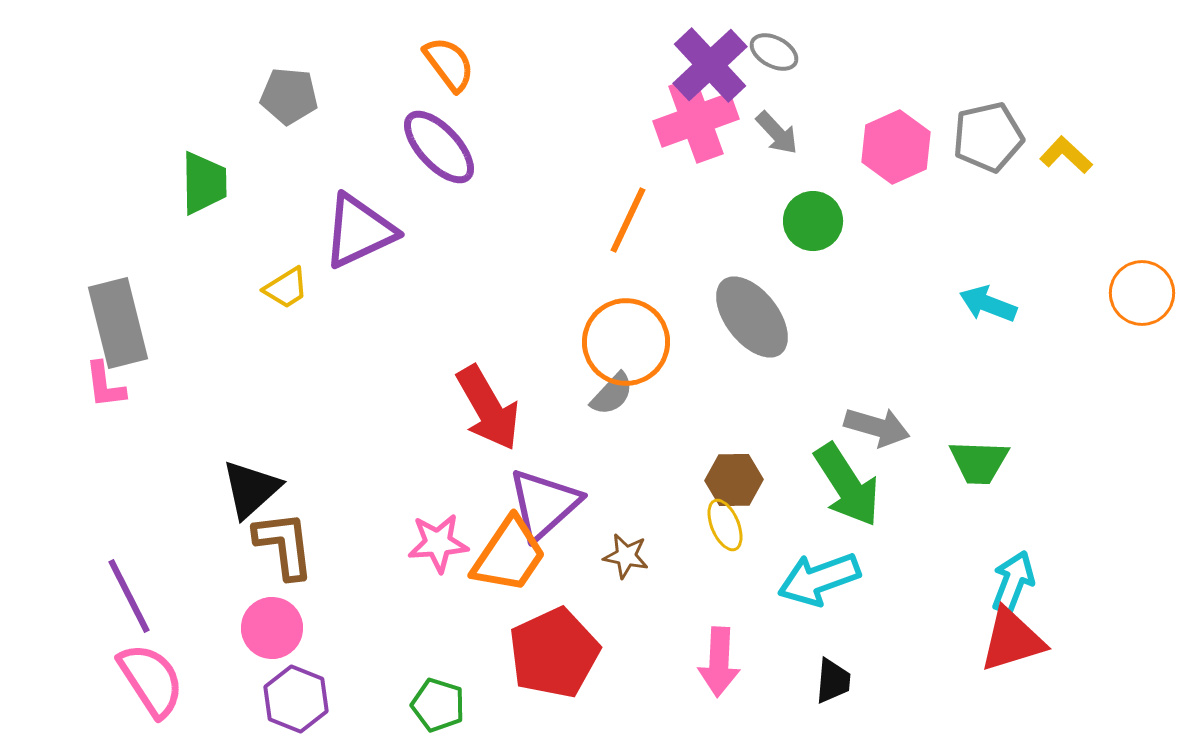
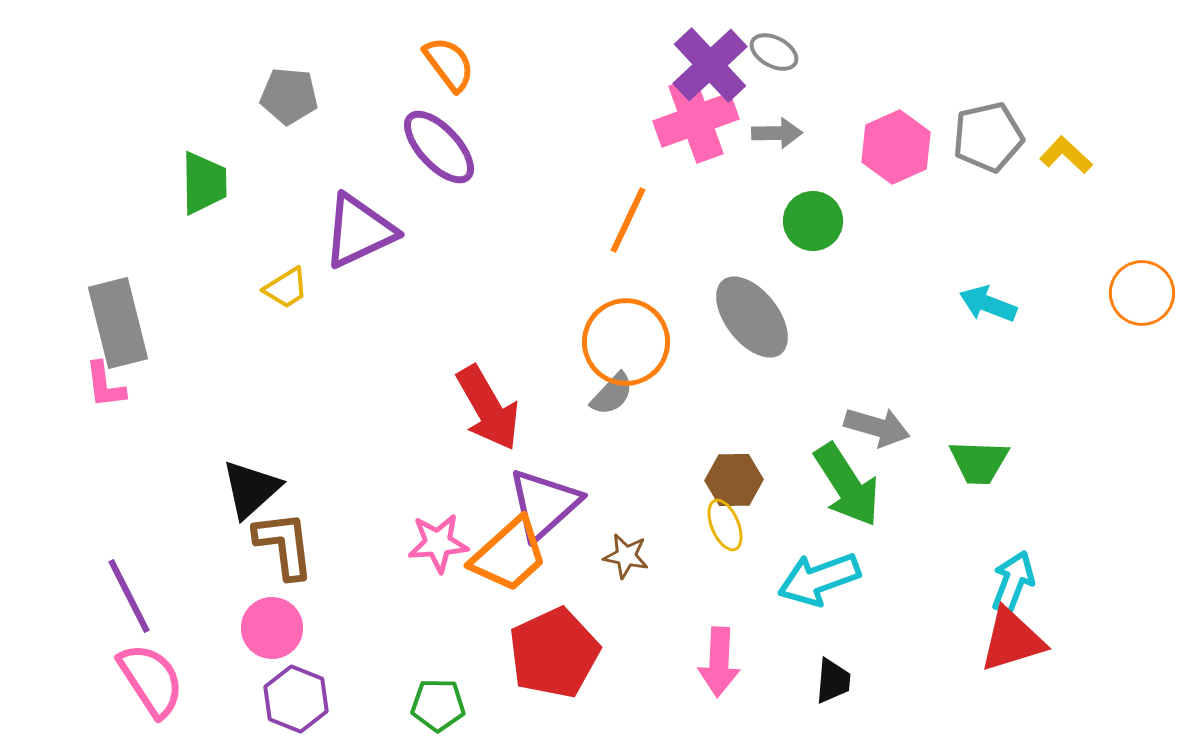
gray arrow at (777, 133): rotated 48 degrees counterclockwise
orange trapezoid at (509, 555): rotated 14 degrees clockwise
green pentagon at (438, 705): rotated 16 degrees counterclockwise
